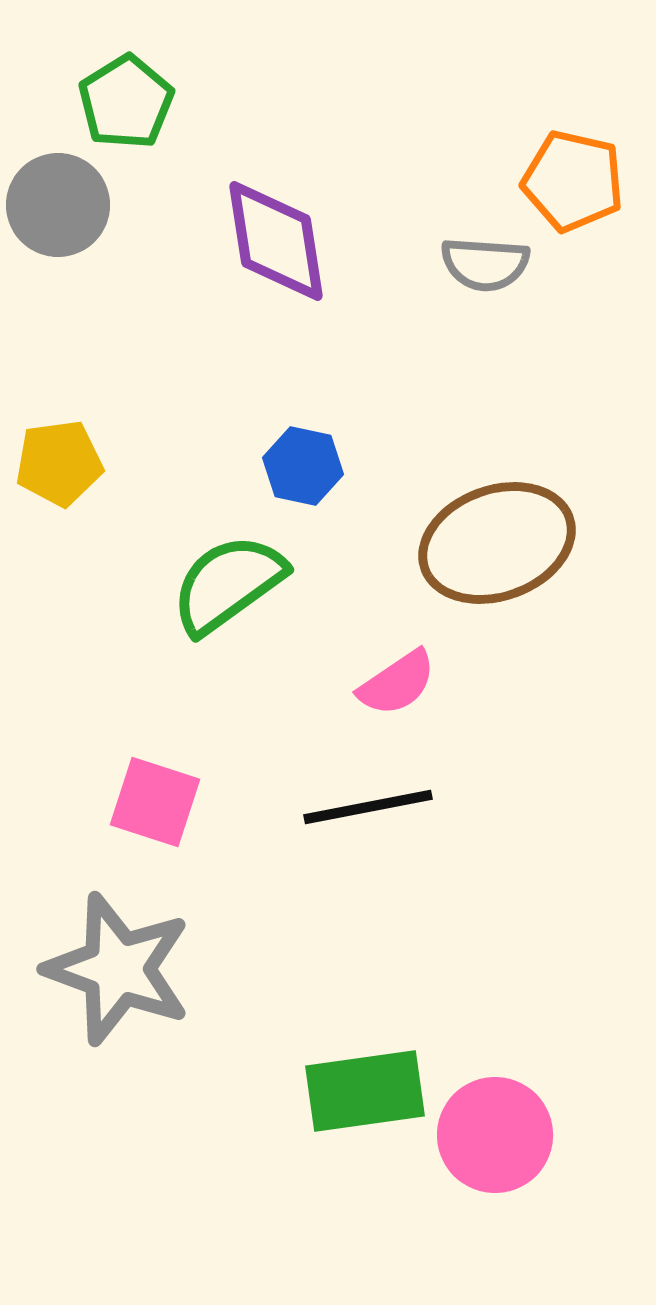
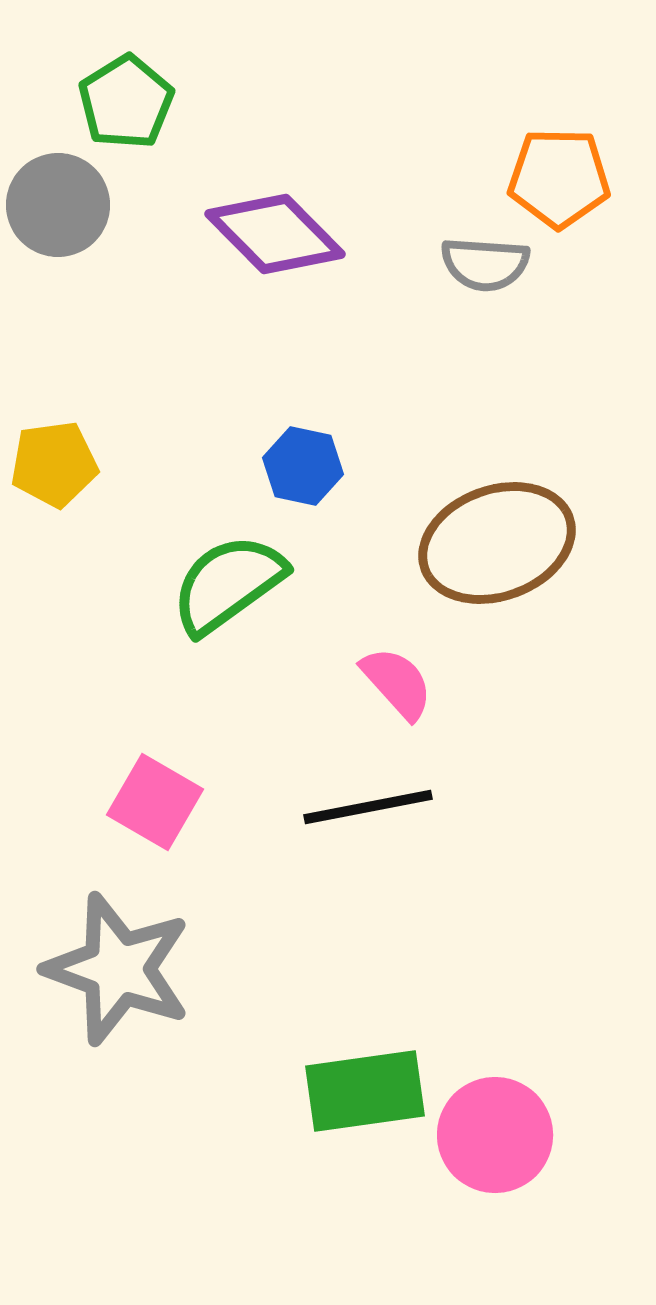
orange pentagon: moved 14 px left, 3 px up; rotated 12 degrees counterclockwise
purple diamond: moved 1 px left, 7 px up; rotated 36 degrees counterclockwise
yellow pentagon: moved 5 px left, 1 px down
pink semicircle: rotated 98 degrees counterclockwise
pink square: rotated 12 degrees clockwise
